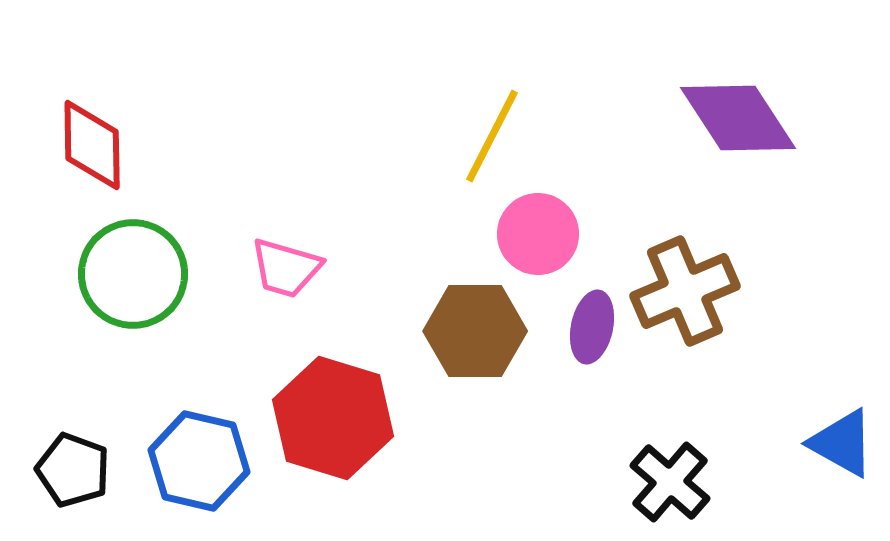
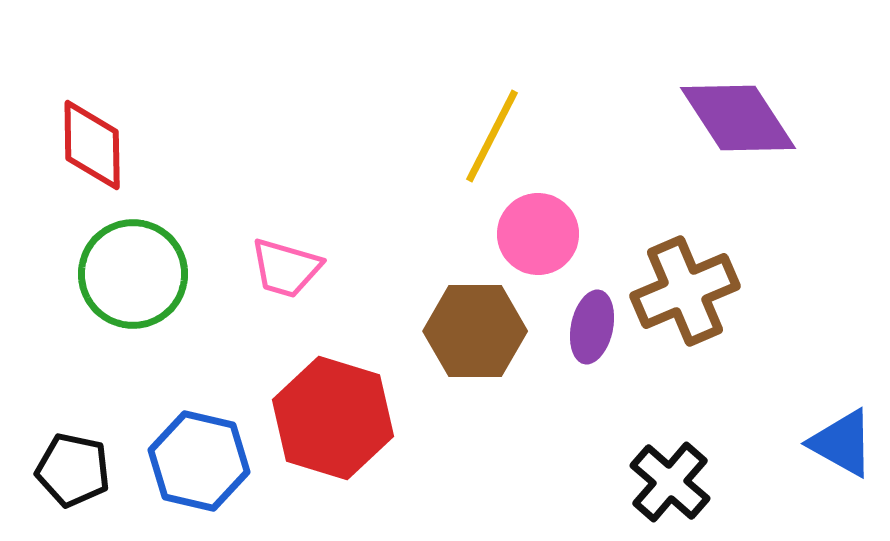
black pentagon: rotated 8 degrees counterclockwise
